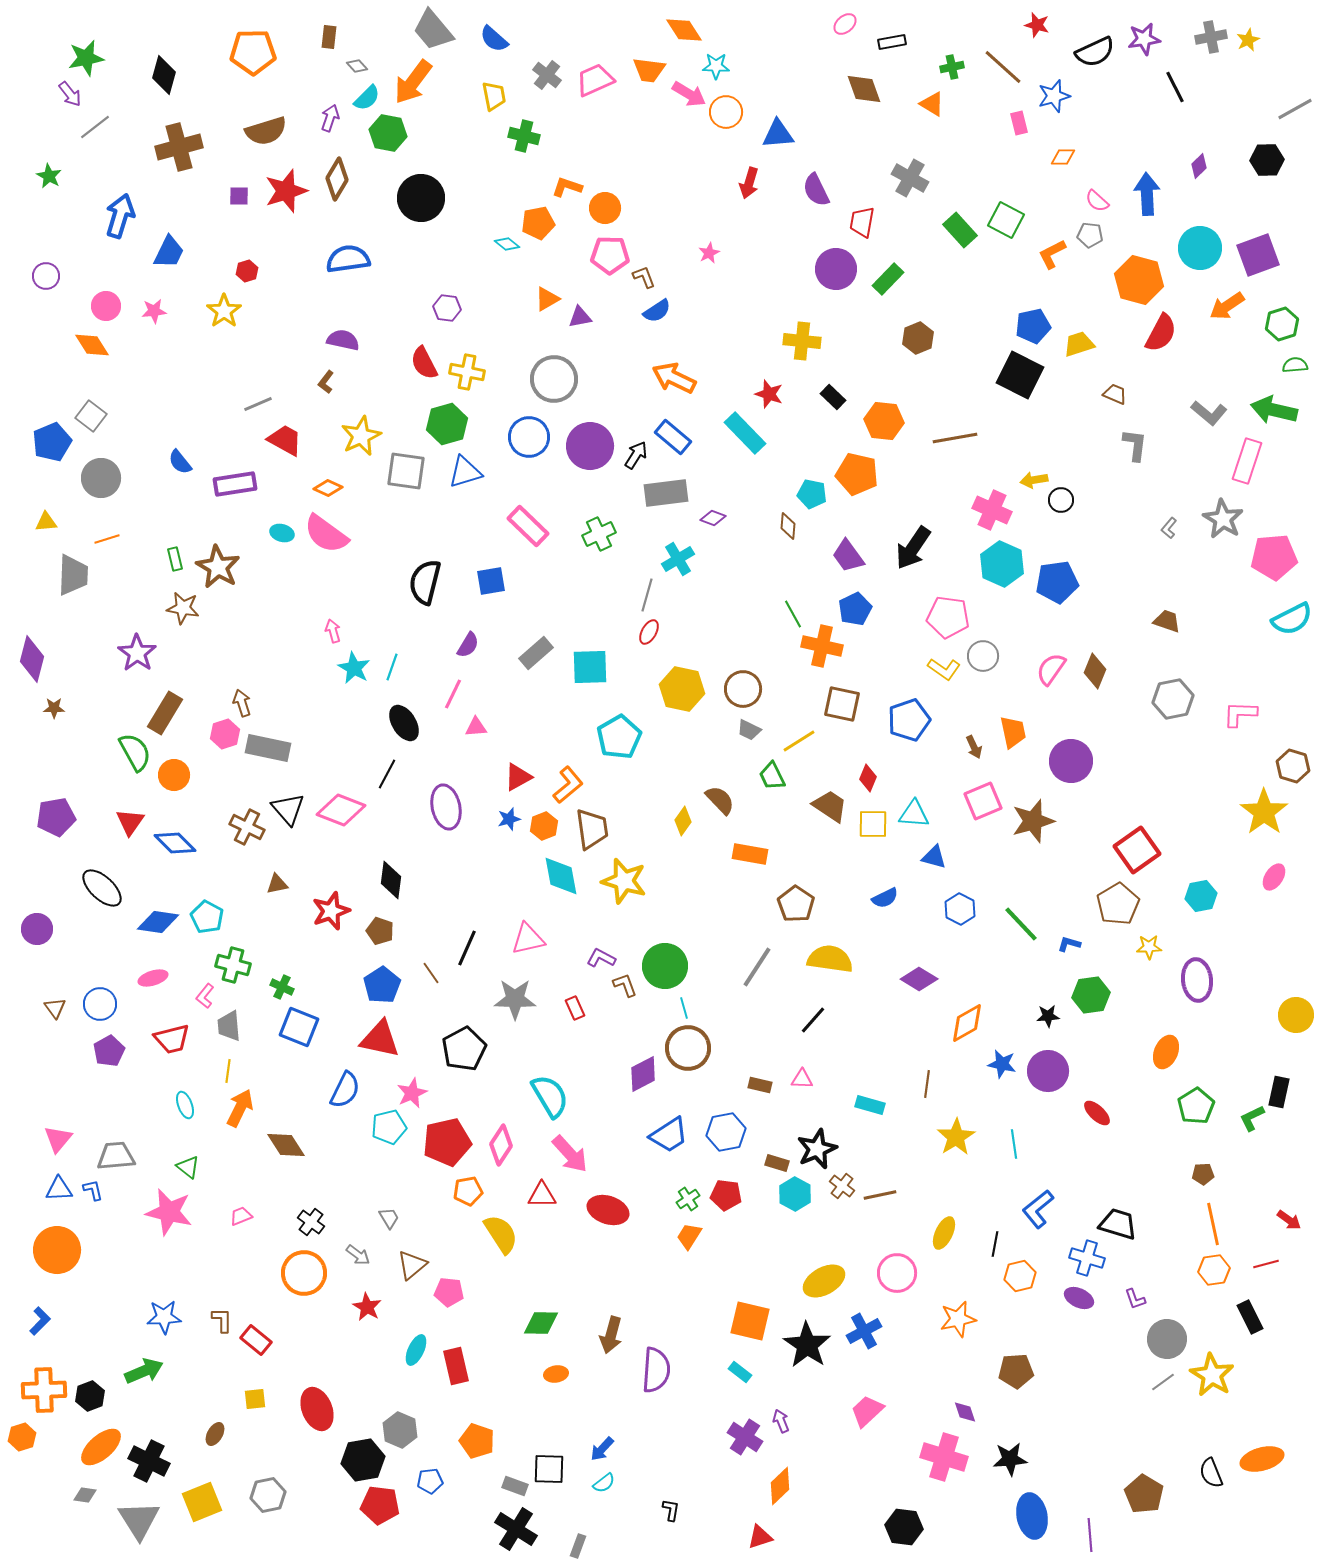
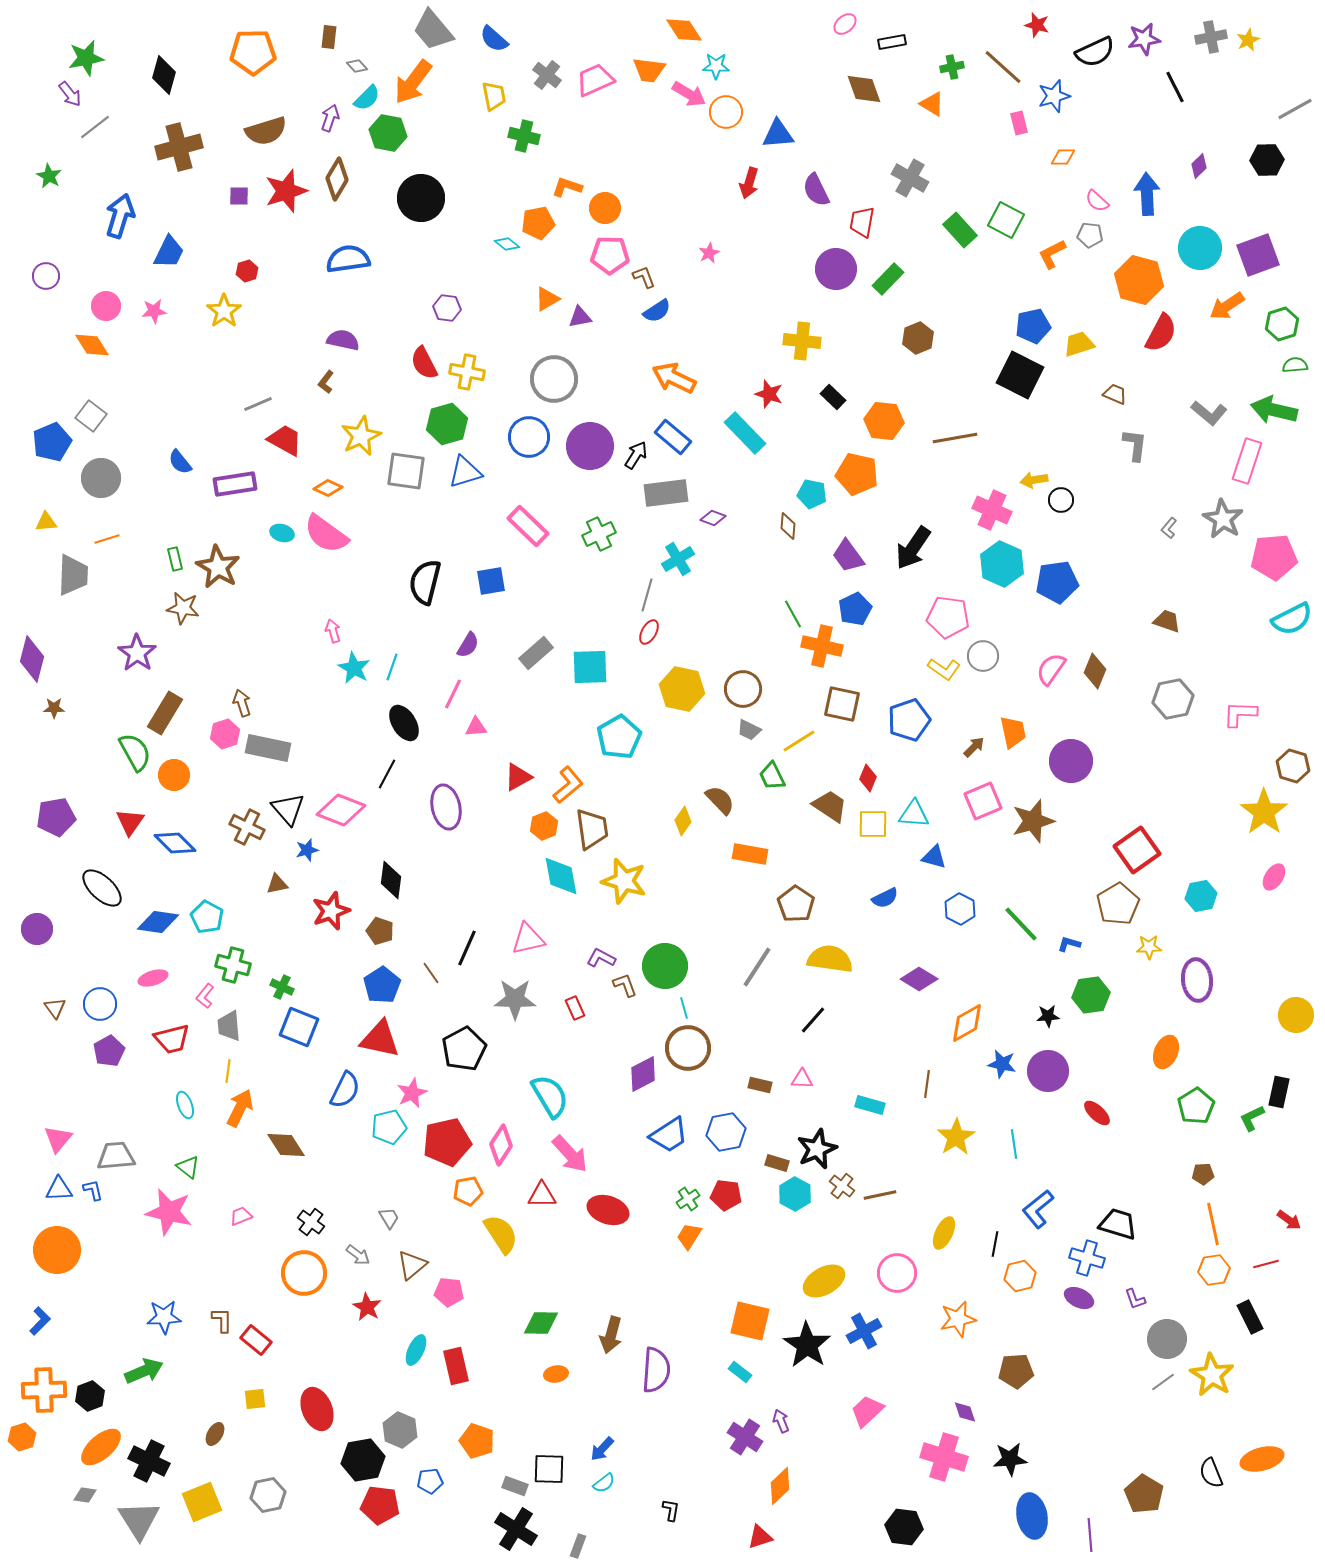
brown arrow at (974, 747): rotated 110 degrees counterclockwise
blue star at (509, 819): moved 202 px left, 31 px down
